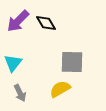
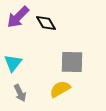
purple arrow: moved 4 px up
